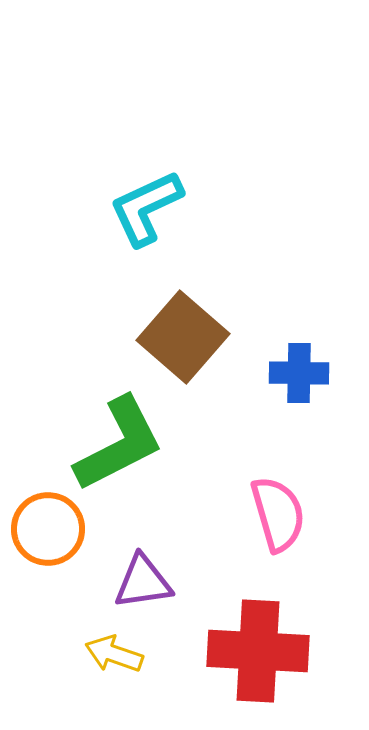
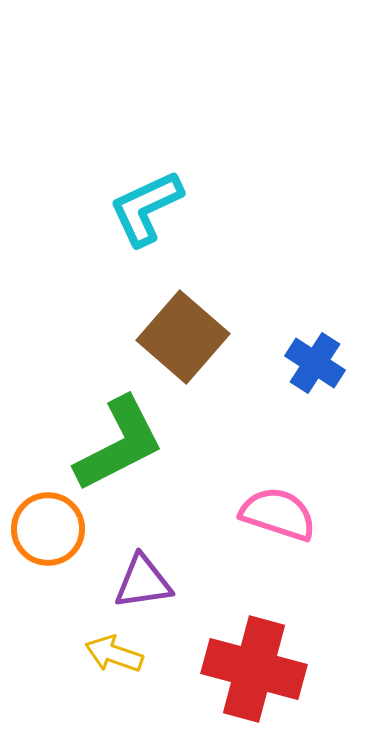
blue cross: moved 16 px right, 10 px up; rotated 32 degrees clockwise
pink semicircle: rotated 56 degrees counterclockwise
red cross: moved 4 px left, 18 px down; rotated 12 degrees clockwise
